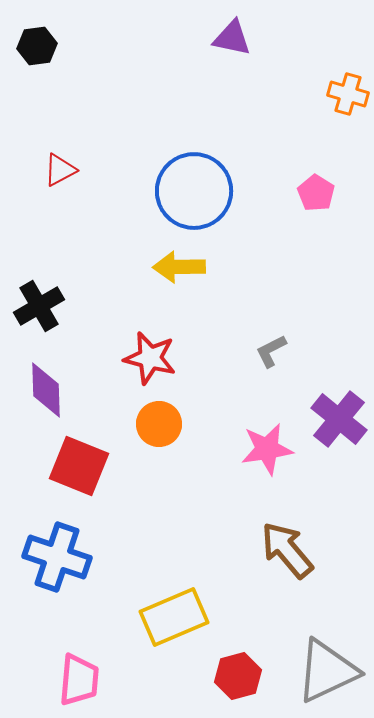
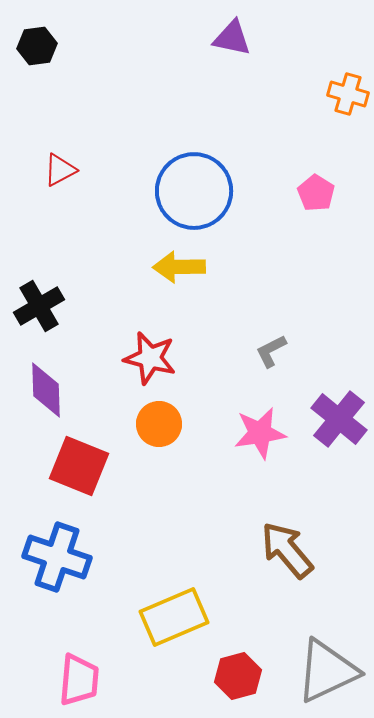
pink star: moved 7 px left, 16 px up
